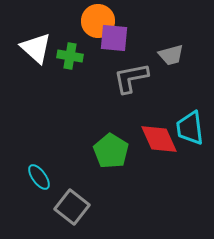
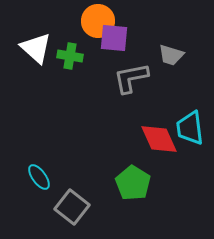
gray trapezoid: rotated 32 degrees clockwise
green pentagon: moved 22 px right, 32 px down
